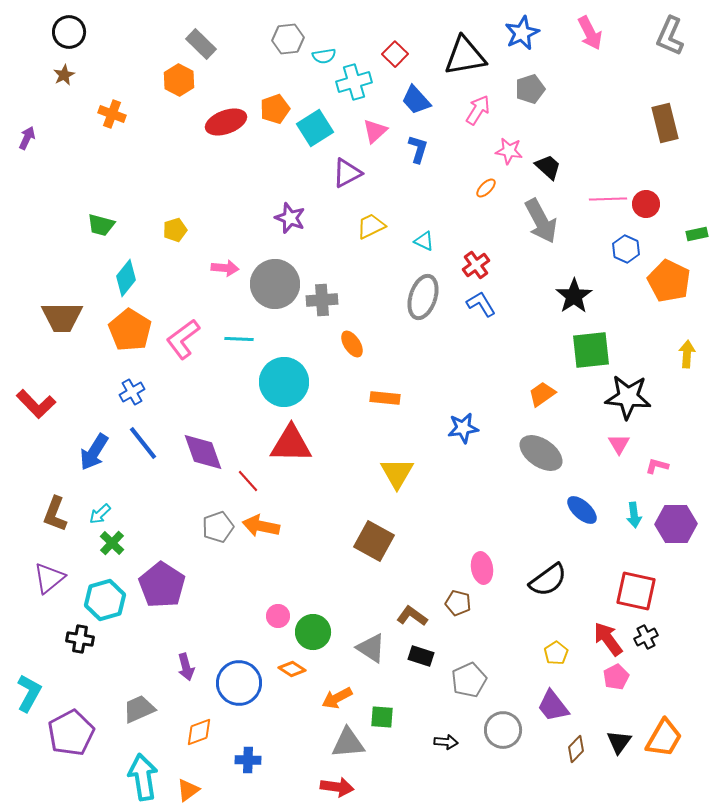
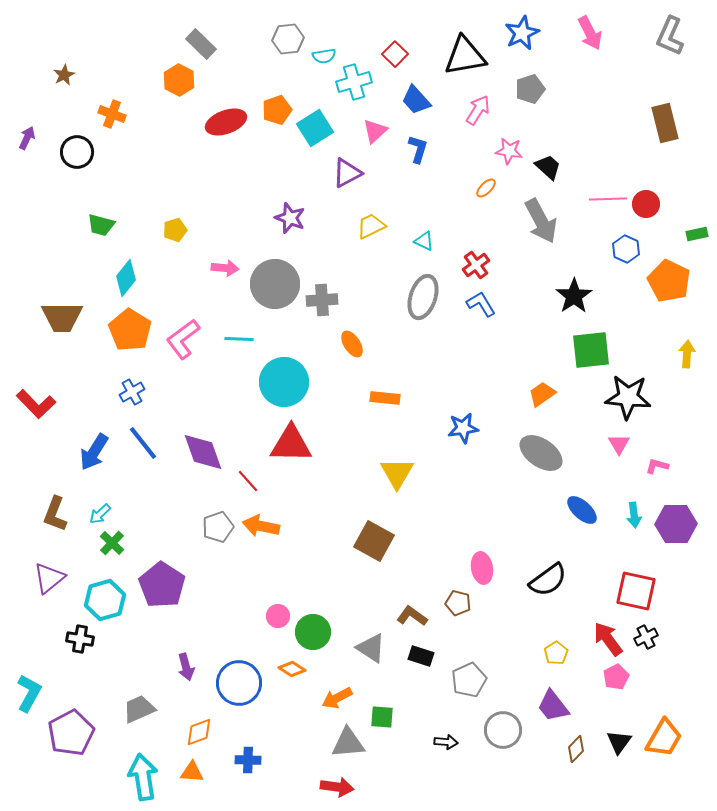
black circle at (69, 32): moved 8 px right, 120 px down
orange pentagon at (275, 109): moved 2 px right, 1 px down
orange triangle at (188, 790): moved 4 px right, 18 px up; rotated 40 degrees clockwise
